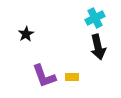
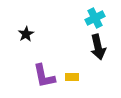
purple L-shape: rotated 8 degrees clockwise
